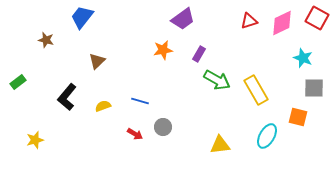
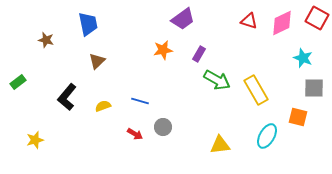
blue trapezoid: moved 6 px right, 7 px down; rotated 130 degrees clockwise
red triangle: rotated 36 degrees clockwise
